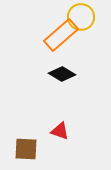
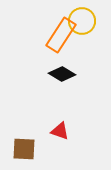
yellow circle: moved 1 px right, 4 px down
orange rectangle: rotated 16 degrees counterclockwise
brown square: moved 2 px left
